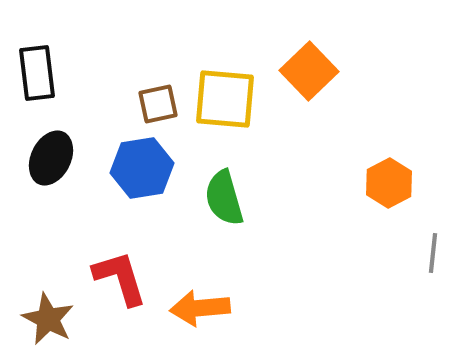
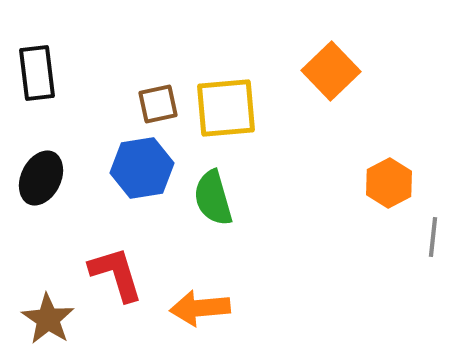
orange square: moved 22 px right
yellow square: moved 1 px right, 9 px down; rotated 10 degrees counterclockwise
black ellipse: moved 10 px left, 20 px down
green semicircle: moved 11 px left
gray line: moved 16 px up
red L-shape: moved 4 px left, 4 px up
brown star: rotated 6 degrees clockwise
